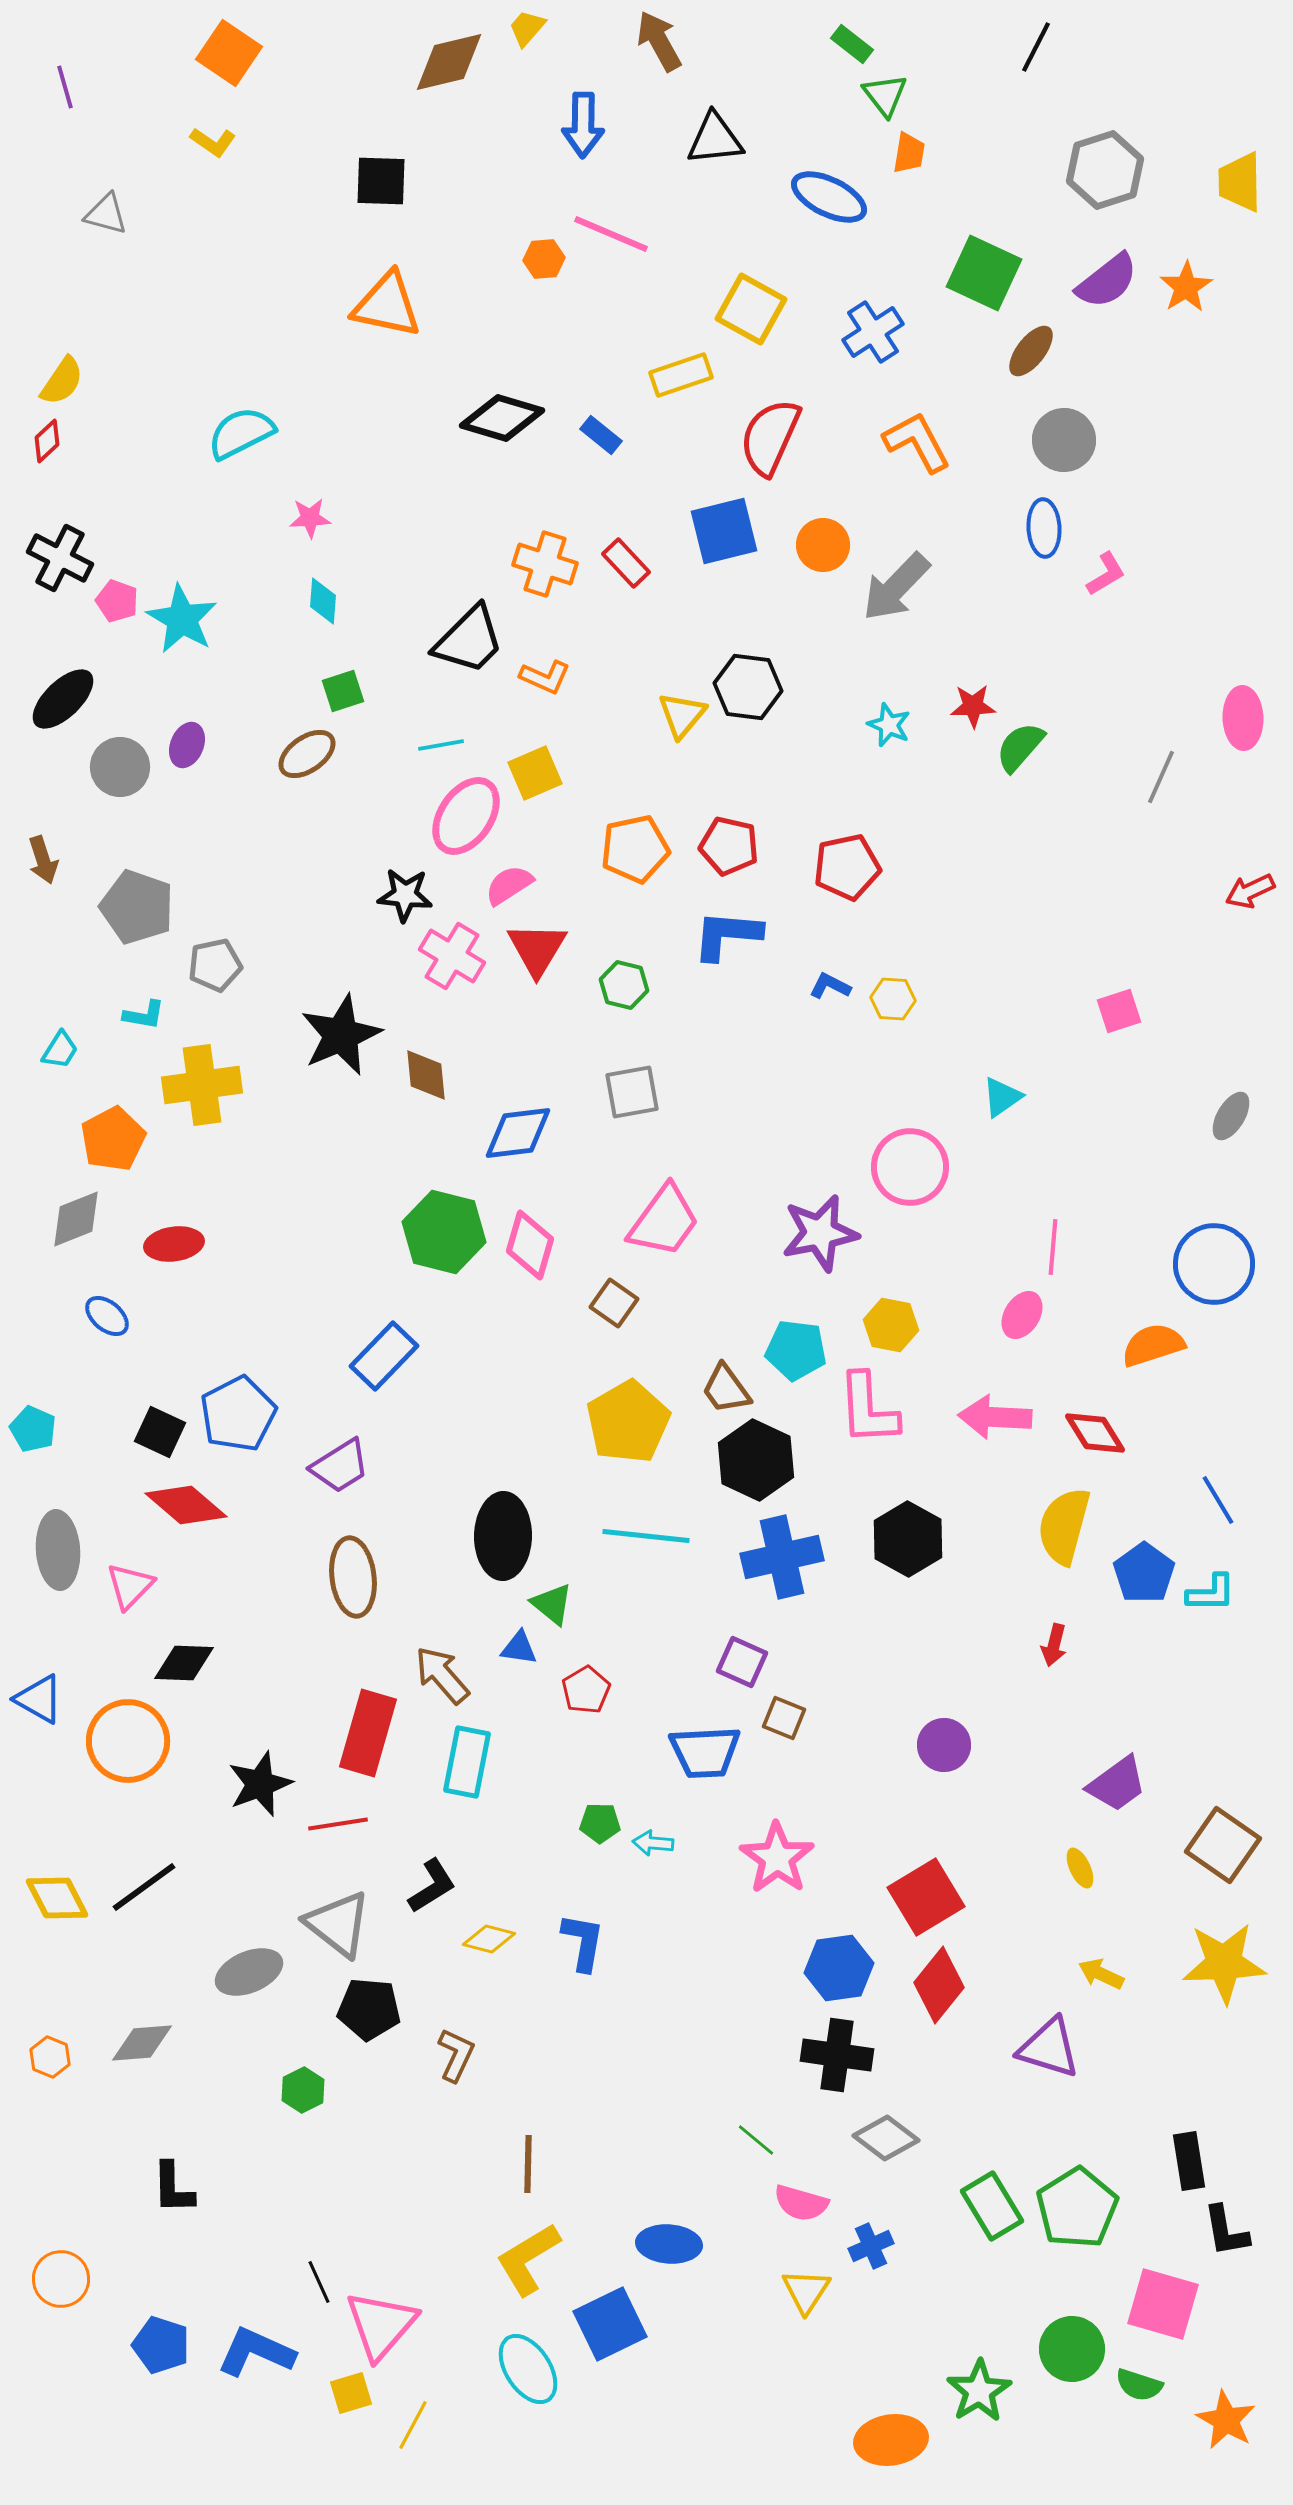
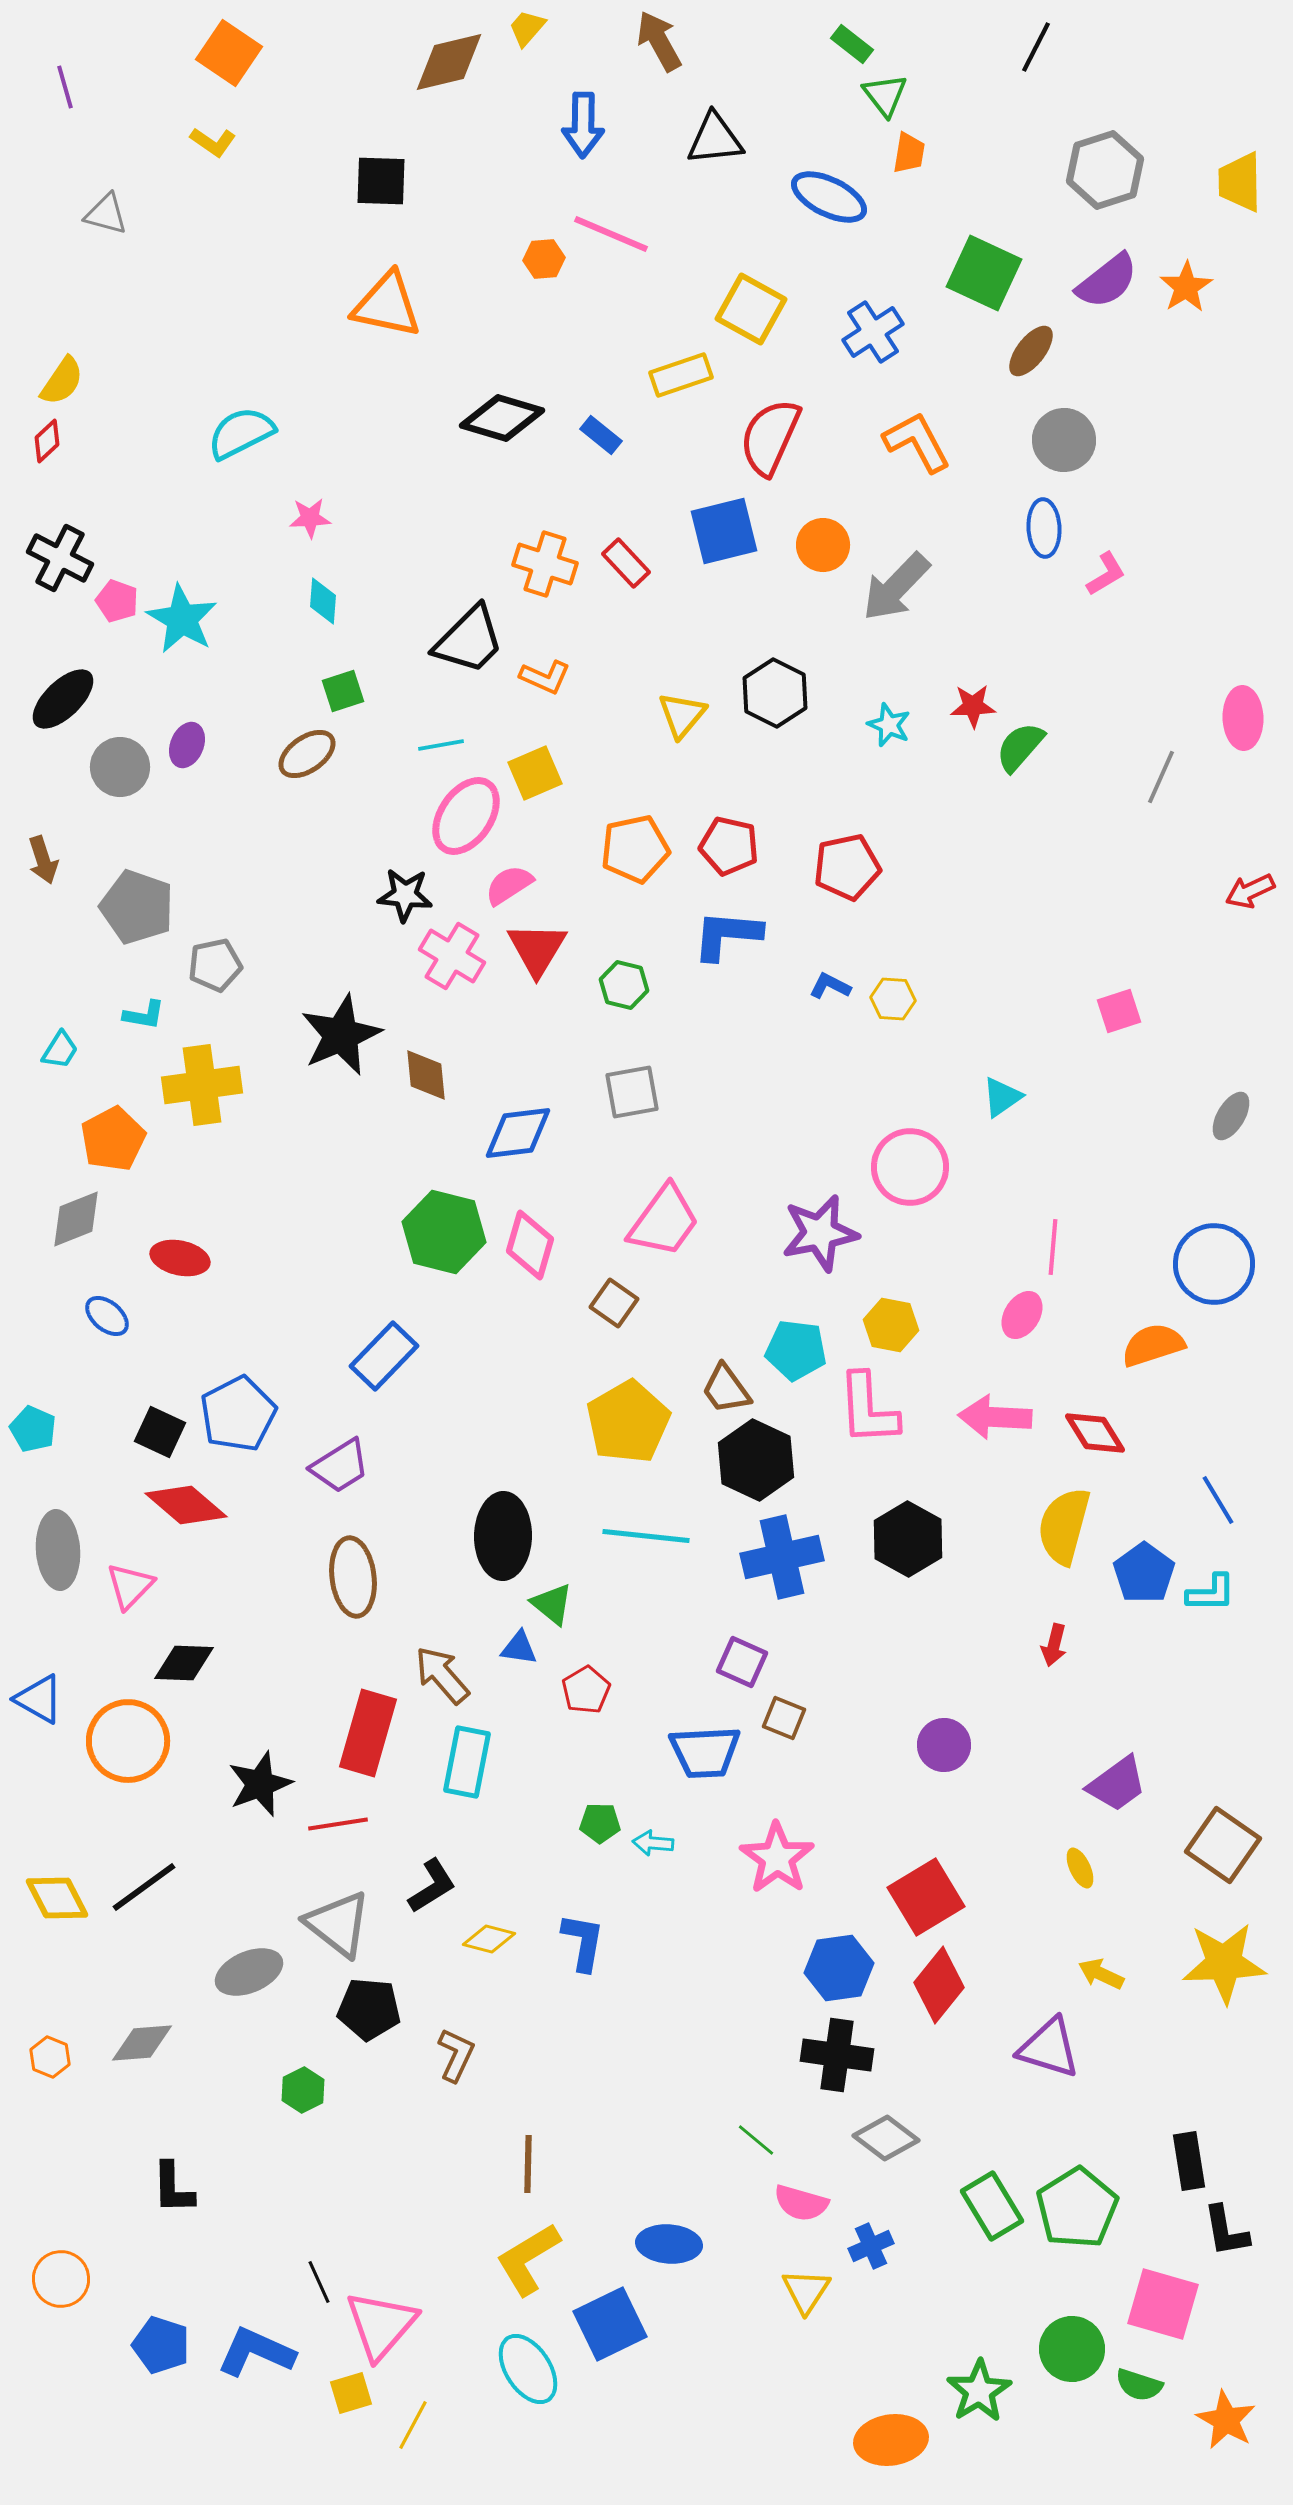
black hexagon at (748, 687): moved 27 px right, 6 px down; rotated 20 degrees clockwise
red ellipse at (174, 1244): moved 6 px right, 14 px down; rotated 20 degrees clockwise
